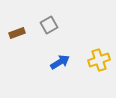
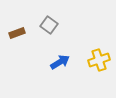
gray square: rotated 24 degrees counterclockwise
